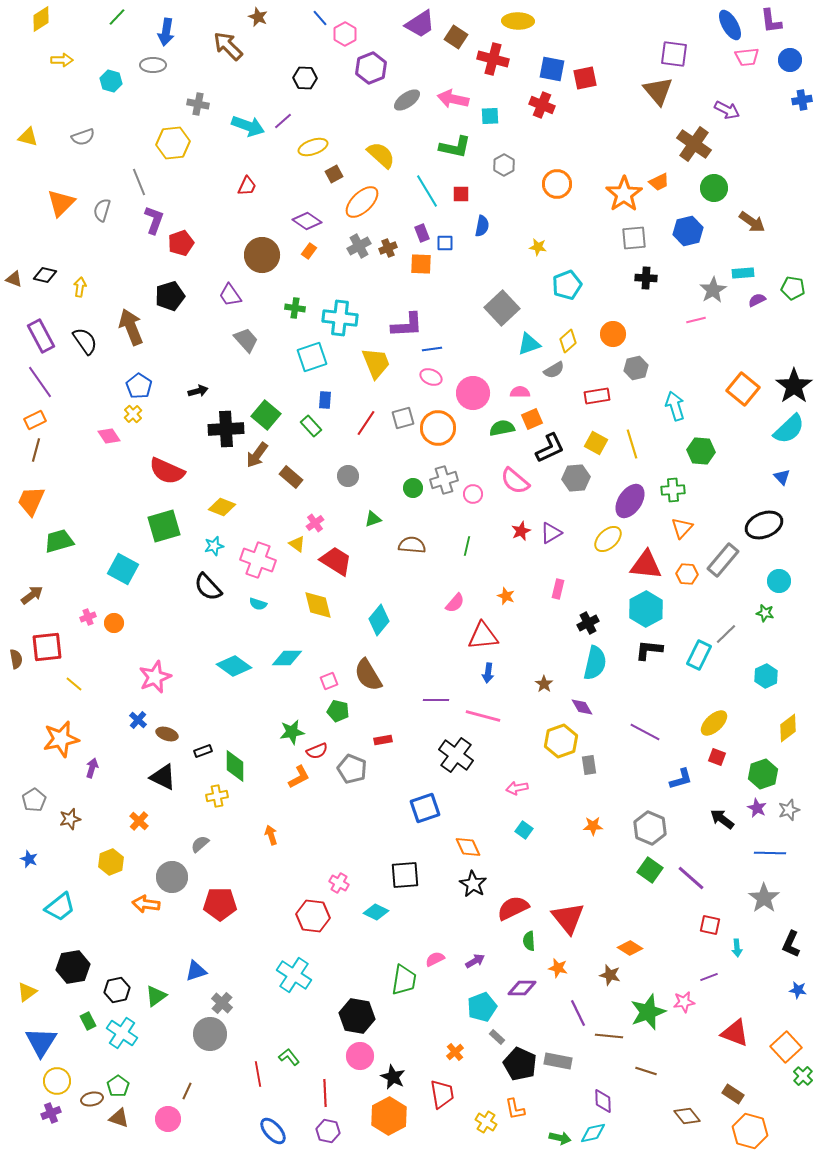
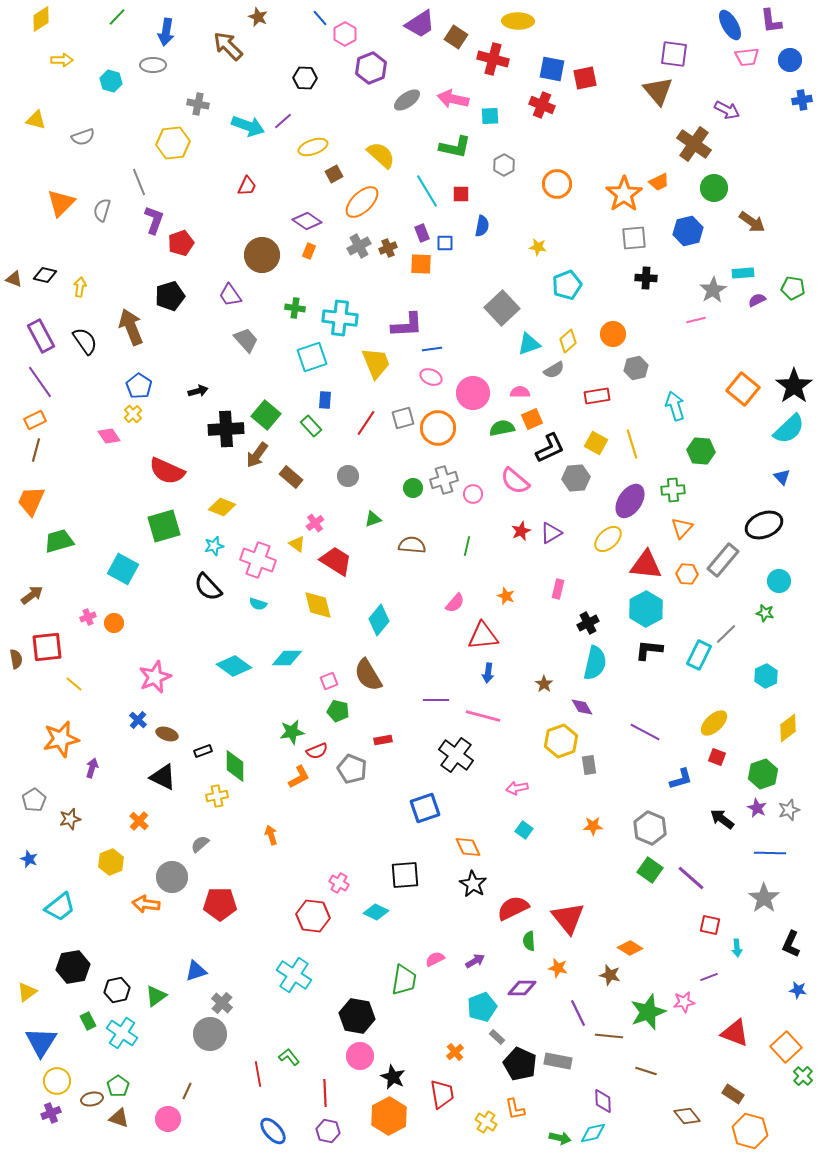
yellow triangle at (28, 137): moved 8 px right, 17 px up
orange rectangle at (309, 251): rotated 14 degrees counterclockwise
